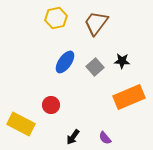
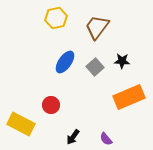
brown trapezoid: moved 1 px right, 4 px down
purple semicircle: moved 1 px right, 1 px down
